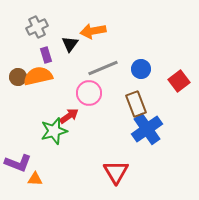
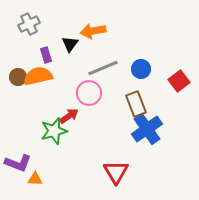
gray cross: moved 8 px left, 3 px up
